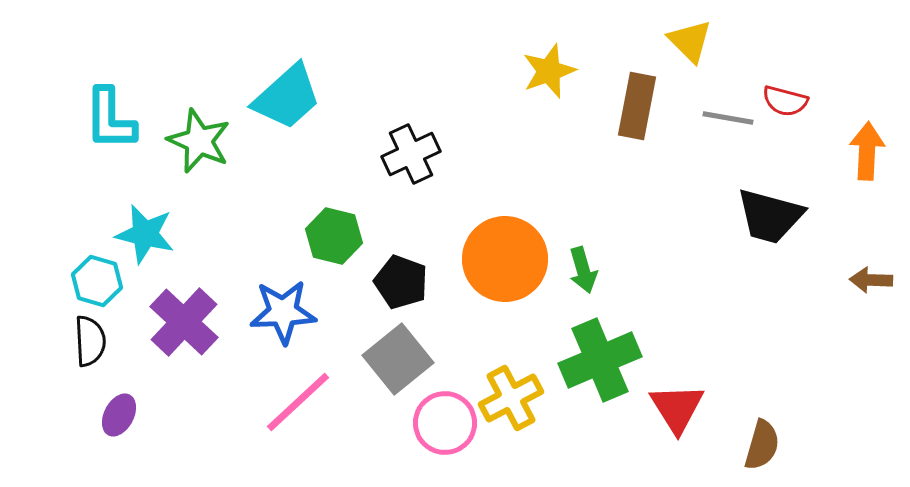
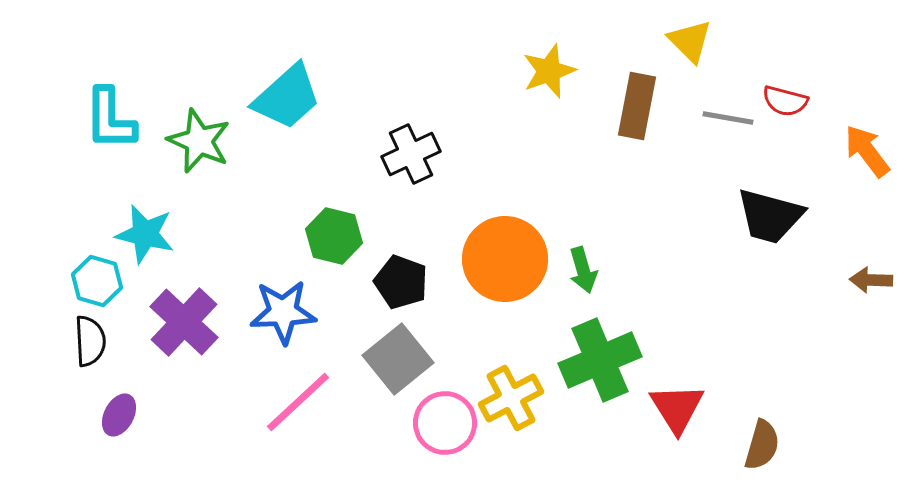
orange arrow: rotated 40 degrees counterclockwise
